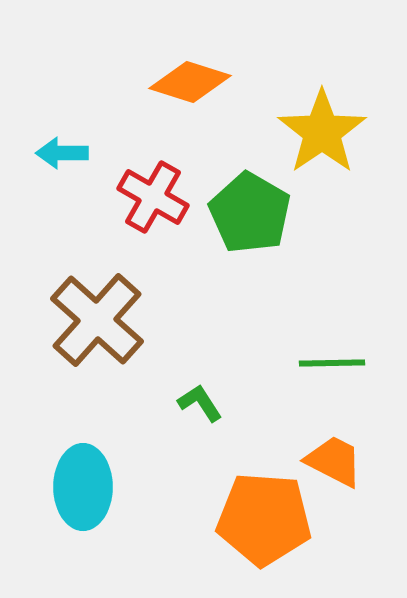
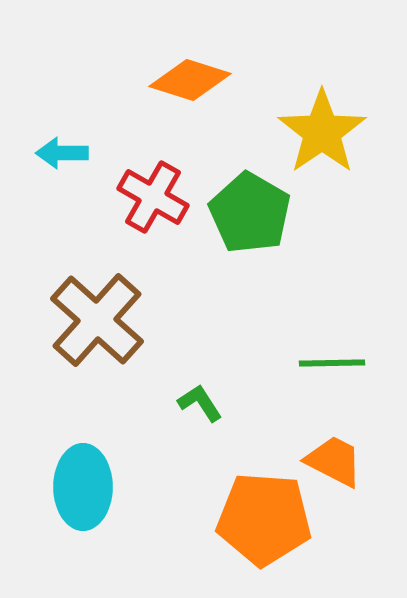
orange diamond: moved 2 px up
